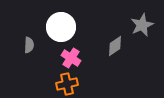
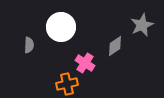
pink cross: moved 14 px right, 5 px down
